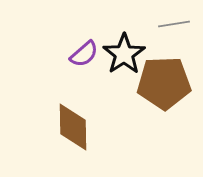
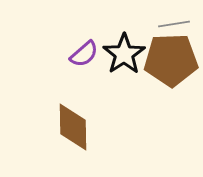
brown pentagon: moved 7 px right, 23 px up
